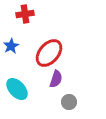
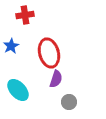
red cross: moved 1 px down
red ellipse: rotated 56 degrees counterclockwise
cyan ellipse: moved 1 px right, 1 px down
